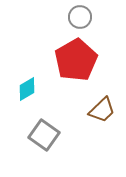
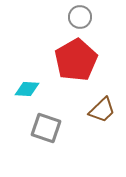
cyan diamond: rotated 35 degrees clockwise
gray square: moved 2 px right, 7 px up; rotated 16 degrees counterclockwise
